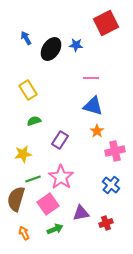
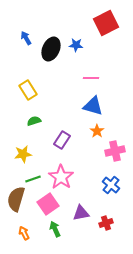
black ellipse: rotated 10 degrees counterclockwise
purple rectangle: moved 2 px right
green arrow: rotated 91 degrees counterclockwise
